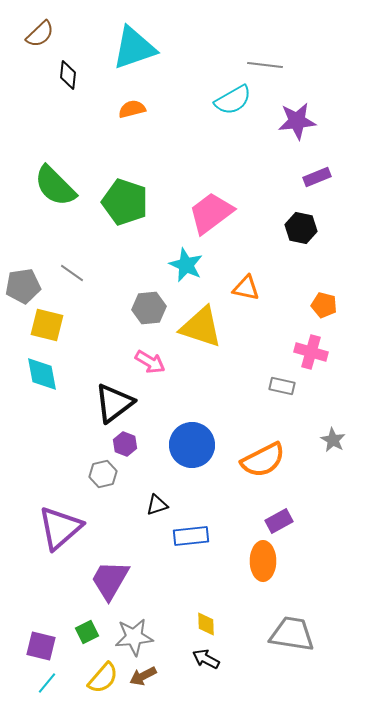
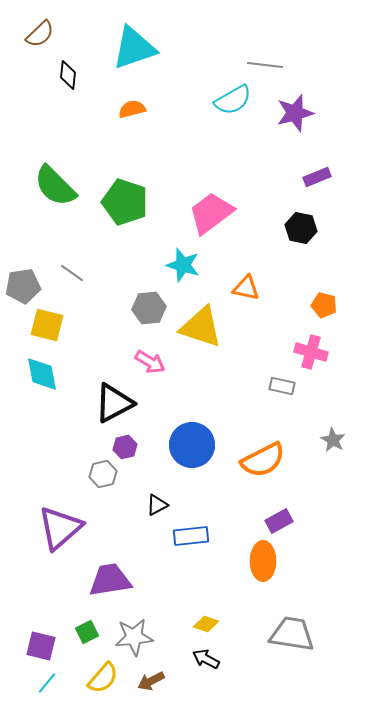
purple star at (297, 121): moved 2 px left, 8 px up; rotated 9 degrees counterclockwise
cyan star at (186, 265): moved 3 px left; rotated 8 degrees counterclockwise
black triangle at (114, 403): rotated 9 degrees clockwise
purple hexagon at (125, 444): moved 3 px down; rotated 25 degrees clockwise
black triangle at (157, 505): rotated 10 degrees counterclockwise
purple trapezoid at (110, 580): rotated 51 degrees clockwise
yellow diamond at (206, 624): rotated 70 degrees counterclockwise
brown arrow at (143, 676): moved 8 px right, 5 px down
